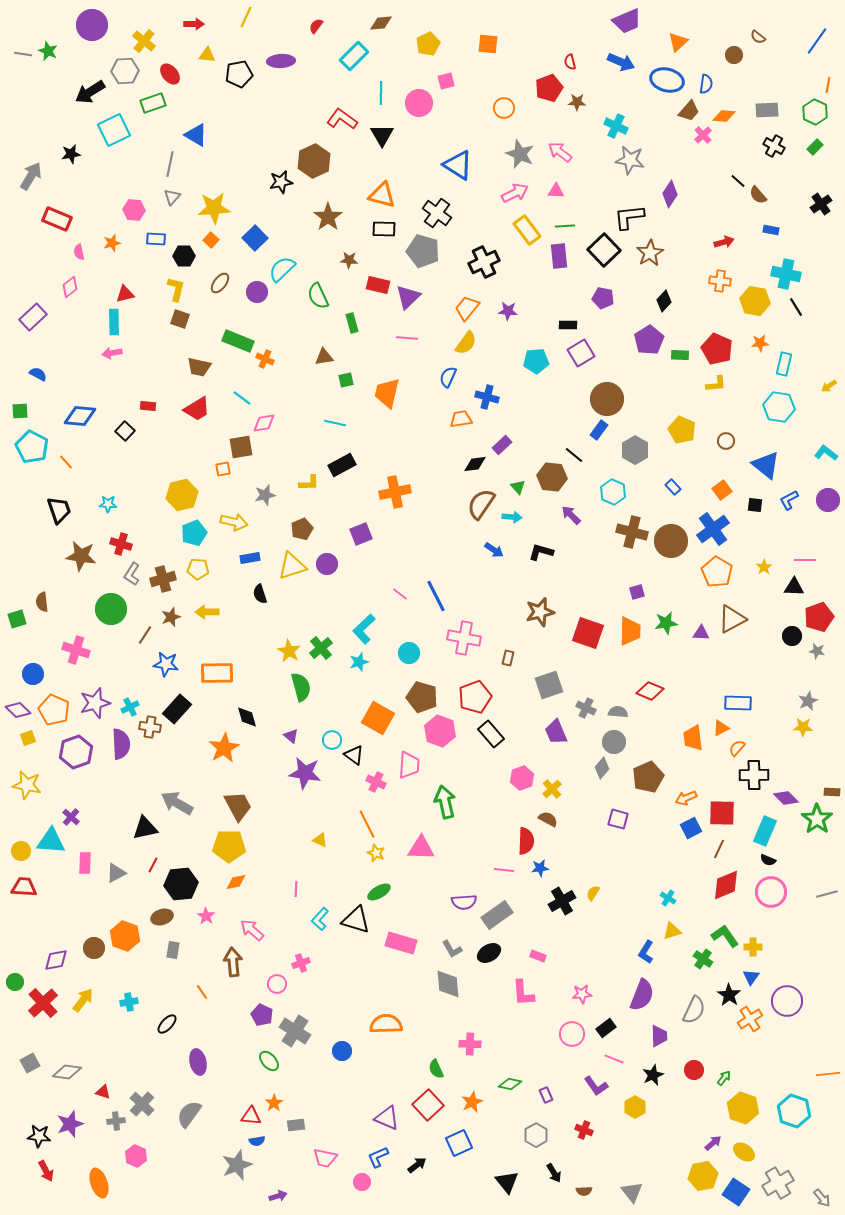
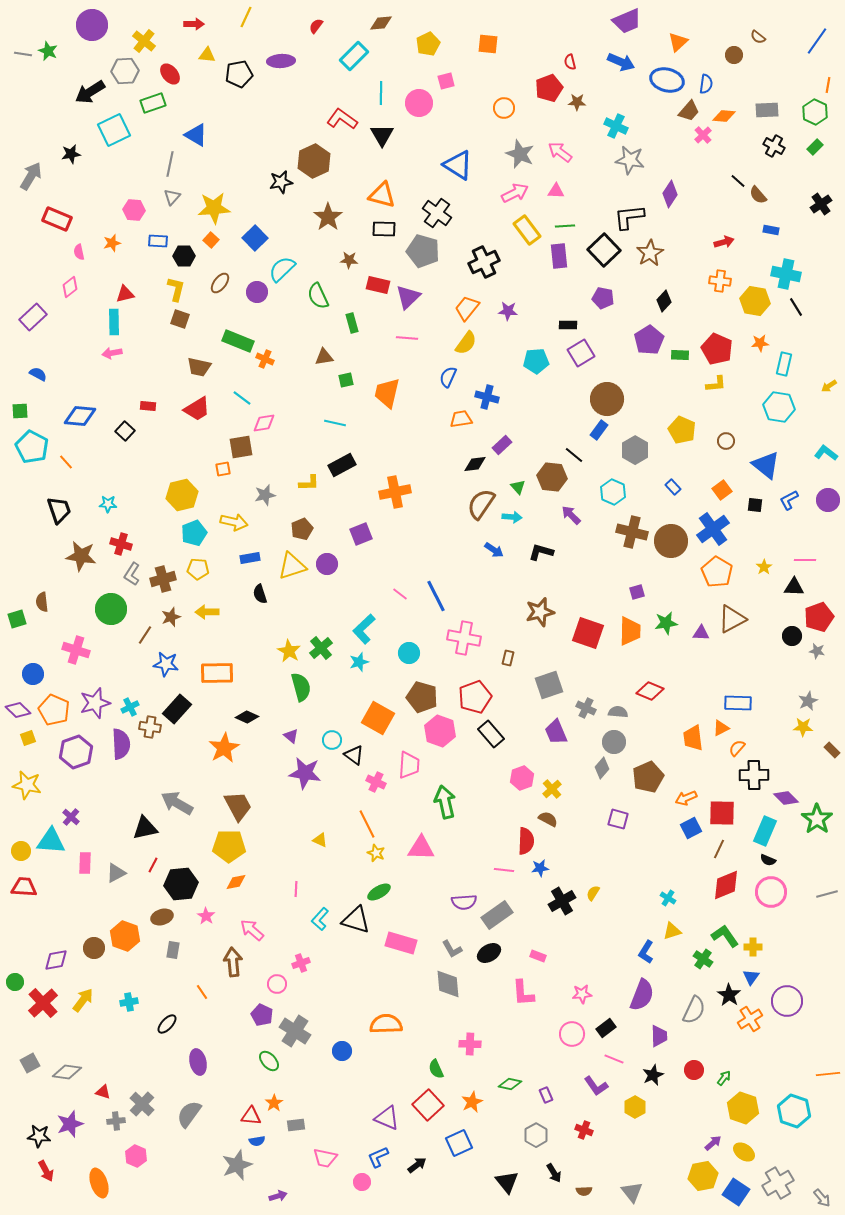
blue rectangle at (156, 239): moved 2 px right, 2 px down
black diamond at (247, 717): rotated 50 degrees counterclockwise
brown rectangle at (832, 792): moved 42 px up; rotated 42 degrees clockwise
